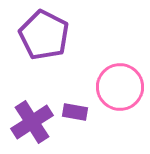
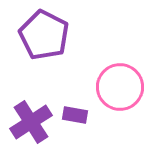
purple rectangle: moved 3 px down
purple cross: moved 1 px left
